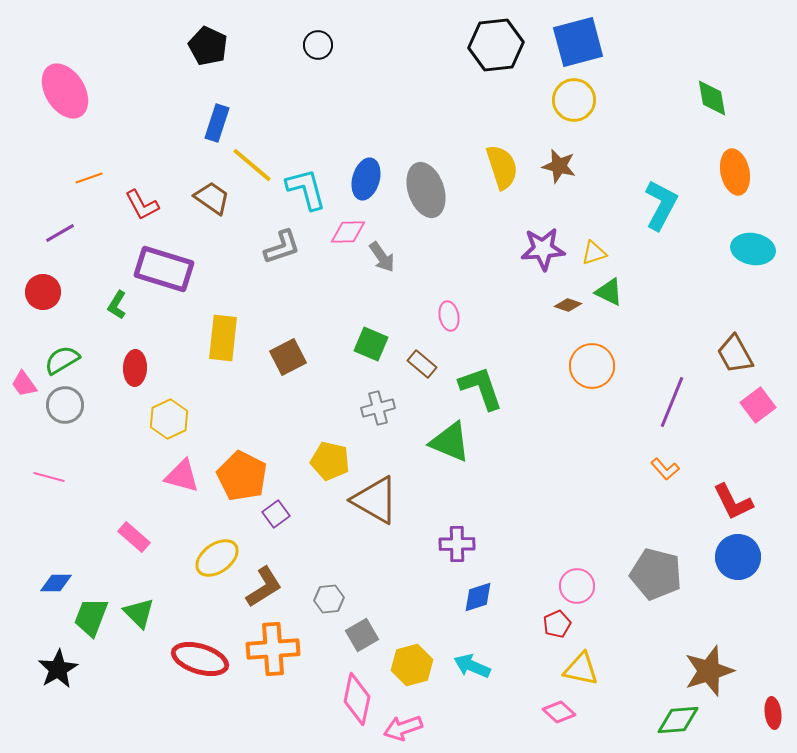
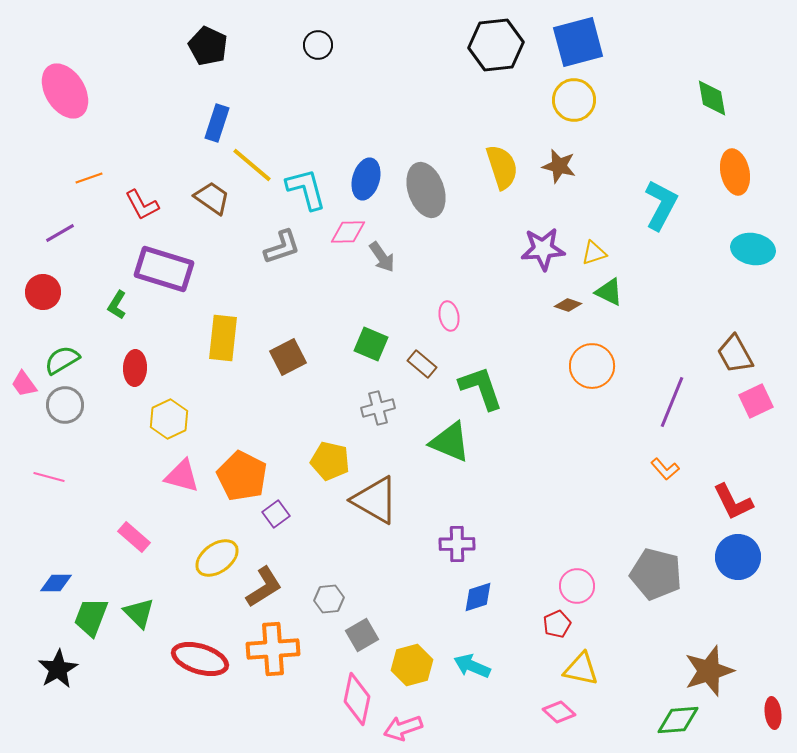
pink square at (758, 405): moved 2 px left, 4 px up; rotated 12 degrees clockwise
